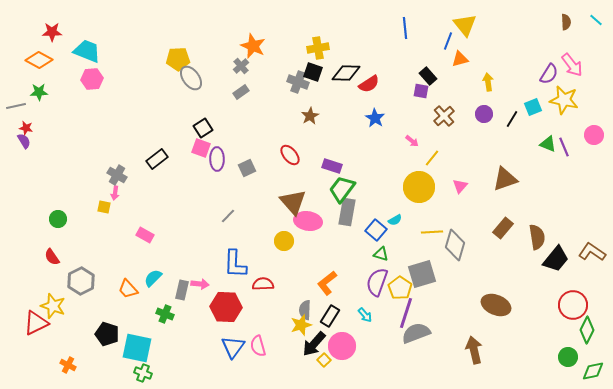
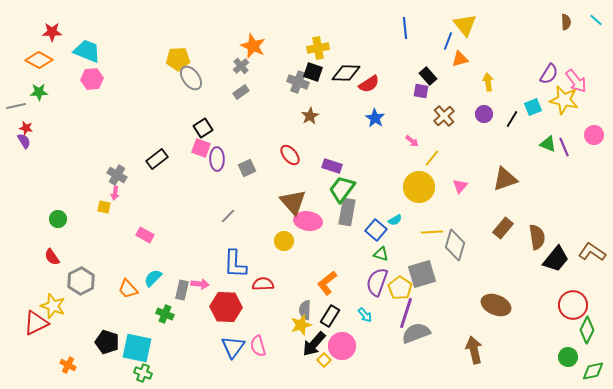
pink arrow at (572, 65): moved 4 px right, 16 px down
black pentagon at (107, 334): moved 8 px down
